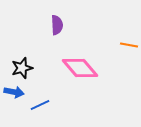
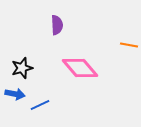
blue arrow: moved 1 px right, 2 px down
